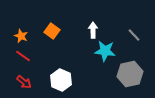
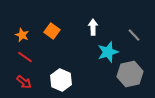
white arrow: moved 3 px up
orange star: moved 1 px right, 1 px up
cyan star: moved 3 px right, 1 px down; rotated 25 degrees counterclockwise
red line: moved 2 px right, 1 px down
